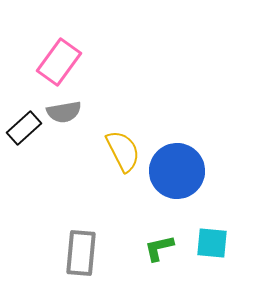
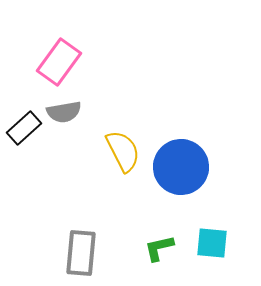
blue circle: moved 4 px right, 4 px up
